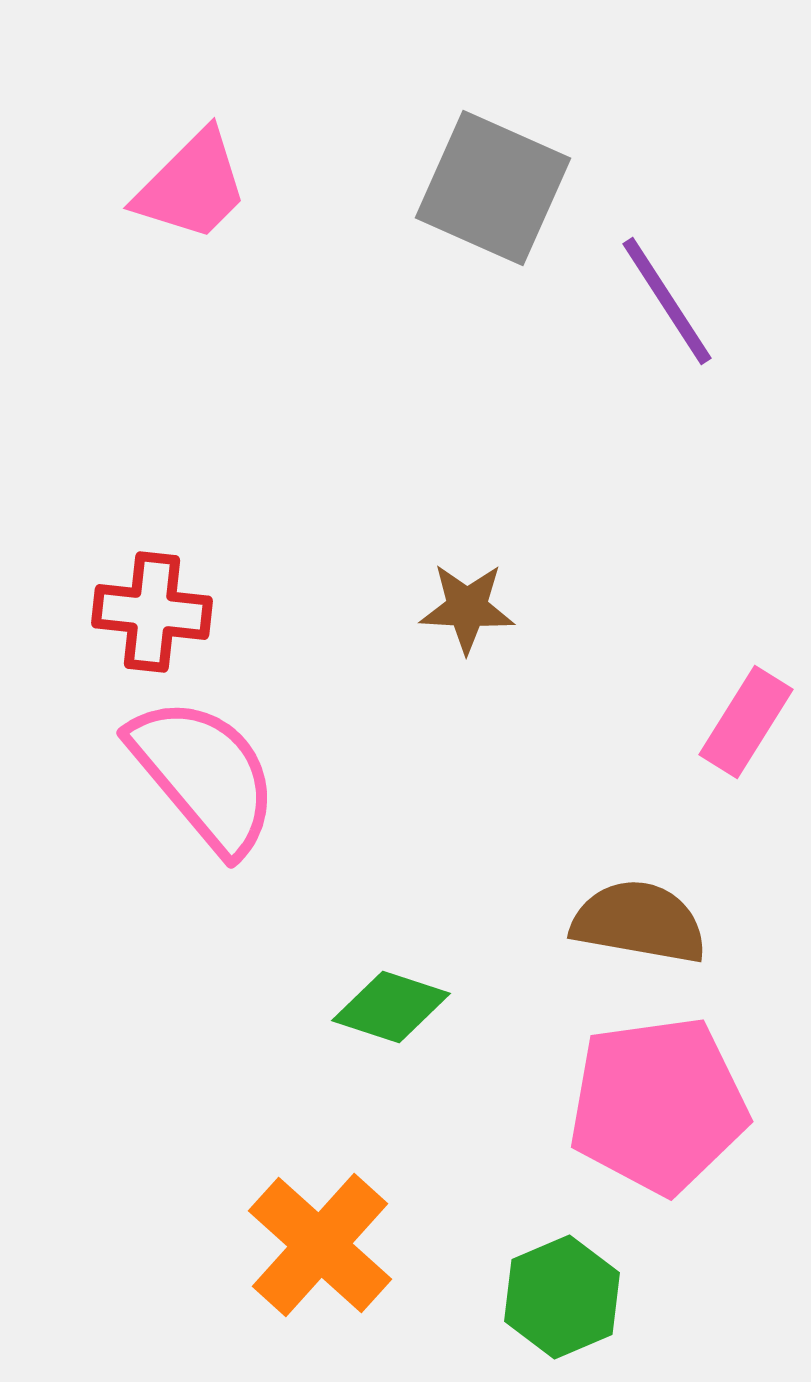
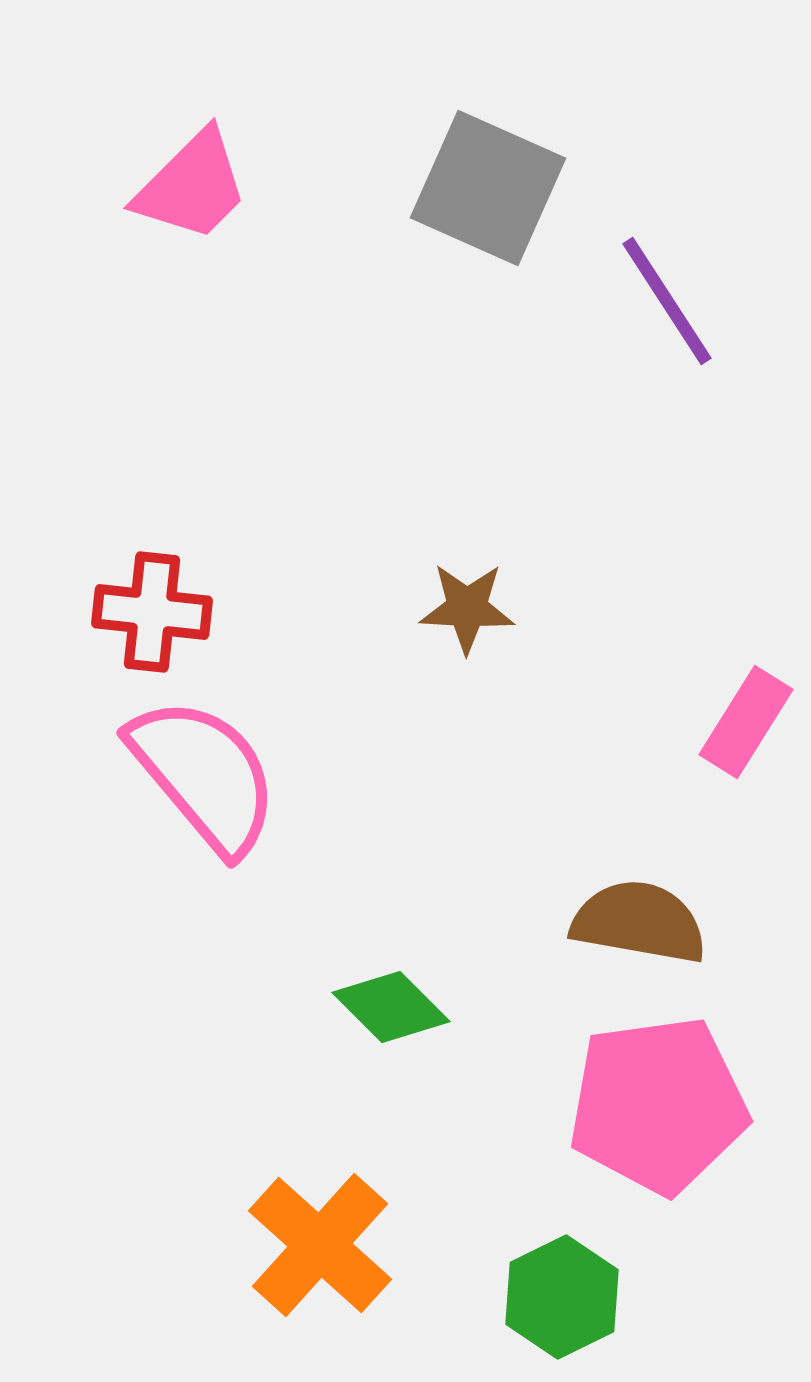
gray square: moved 5 px left
green diamond: rotated 27 degrees clockwise
green hexagon: rotated 3 degrees counterclockwise
